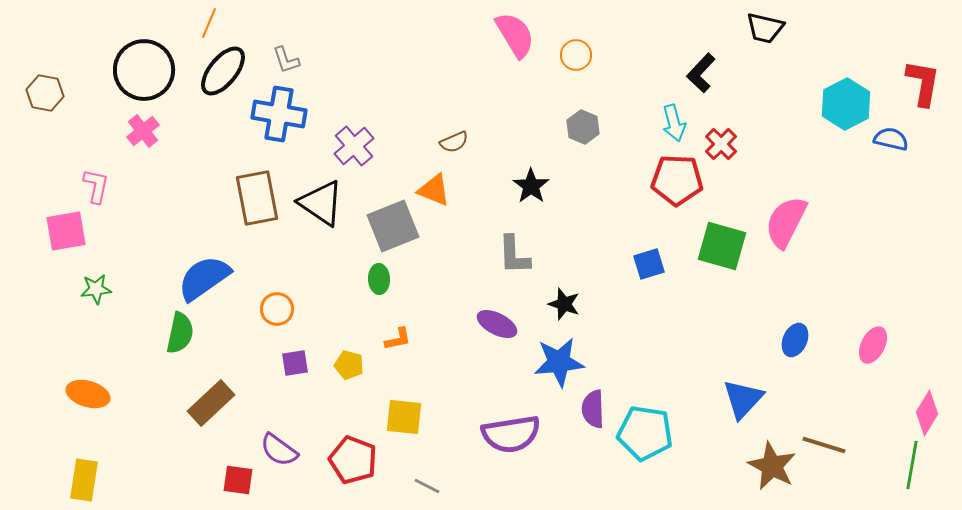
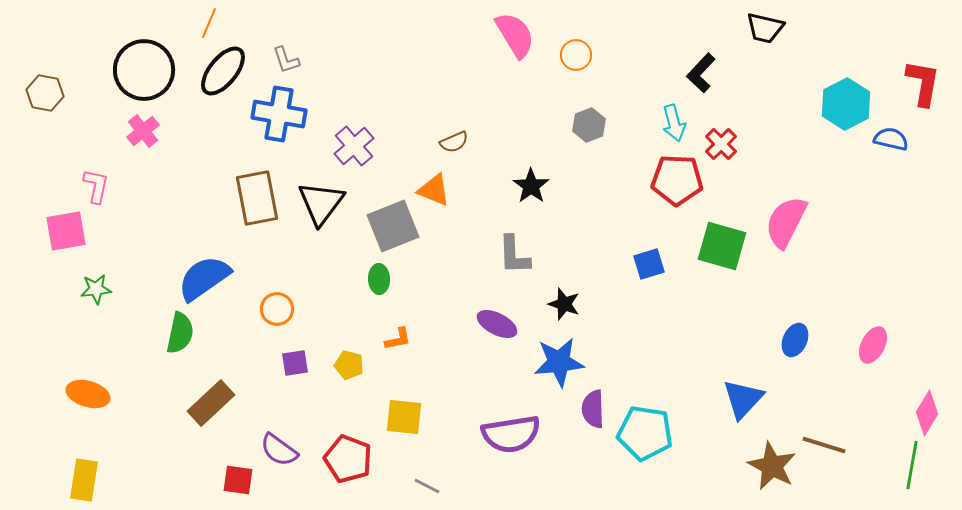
gray hexagon at (583, 127): moved 6 px right, 2 px up; rotated 16 degrees clockwise
black triangle at (321, 203): rotated 33 degrees clockwise
red pentagon at (353, 460): moved 5 px left, 1 px up
